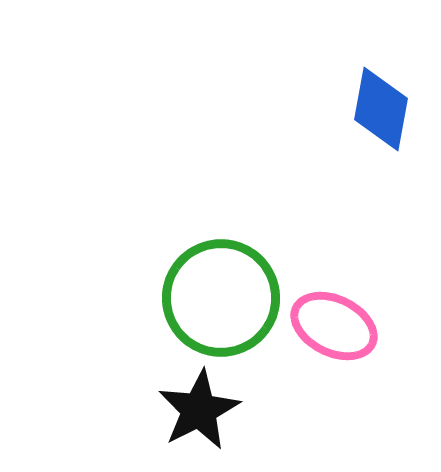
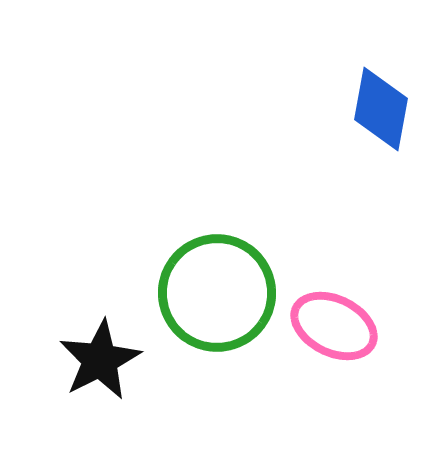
green circle: moved 4 px left, 5 px up
black star: moved 99 px left, 50 px up
